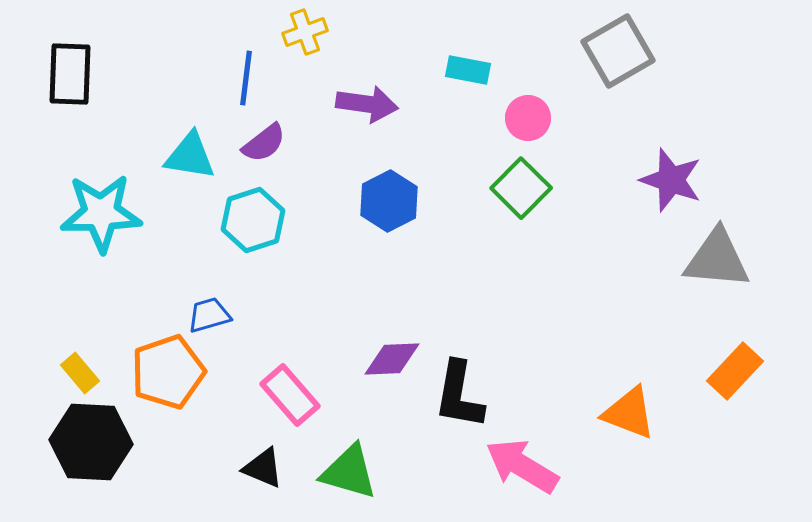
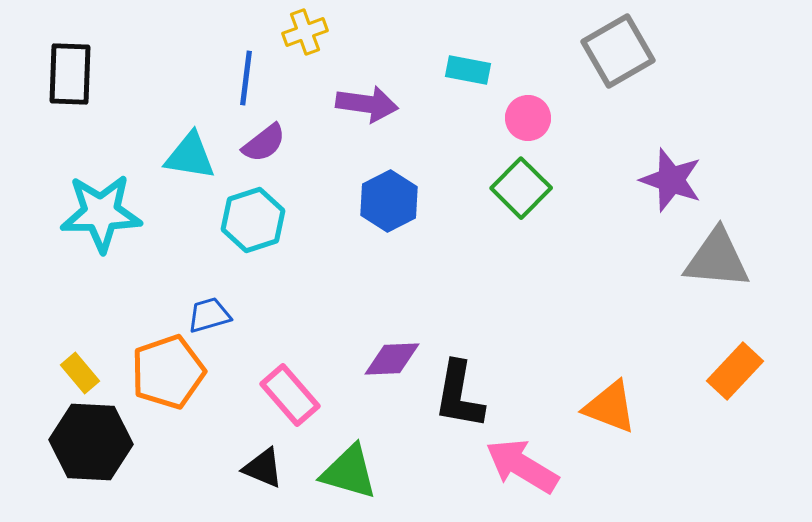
orange triangle: moved 19 px left, 6 px up
